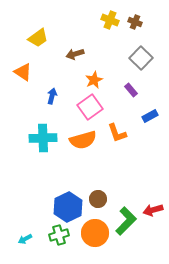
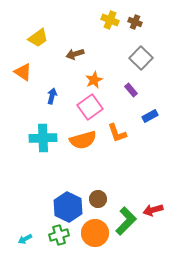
blue hexagon: rotated 8 degrees counterclockwise
